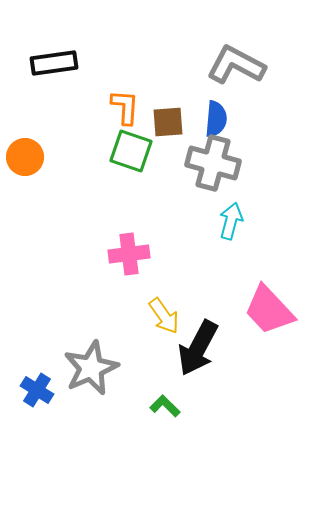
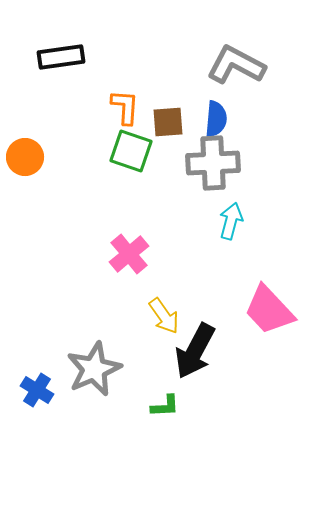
black rectangle: moved 7 px right, 6 px up
gray cross: rotated 18 degrees counterclockwise
pink cross: rotated 33 degrees counterclockwise
black arrow: moved 3 px left, 3 px down
gray star: moved 3 px right, 1 px down
green L-shape: rotated 132 degrees clockwise
